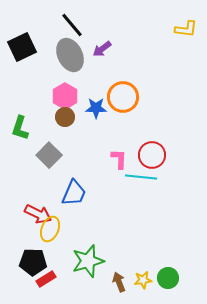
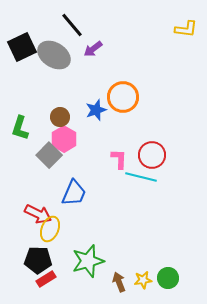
purple arrow: moved 9 px left
gray ellipse: moved 16 px left; rotated 32 degrees counterclockwise
pink hexagon: moved 1 px left, 43 px down
blue star: moved 2 px down; rotated 20 degrees counterclockwise
brown circle: moved 5 px left
cyan line: rotated 8 degrees clockwise
black pentagon: moved 5 px right, 2 px up
